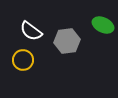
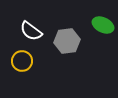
yellow circle: moved 1 px left, 1 px down
